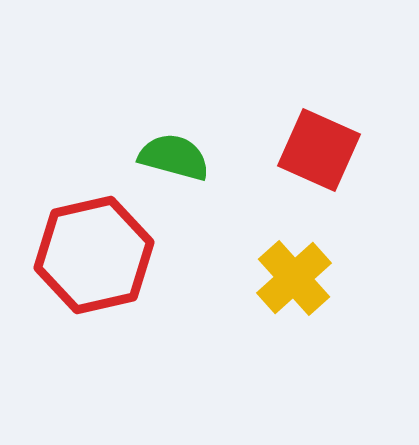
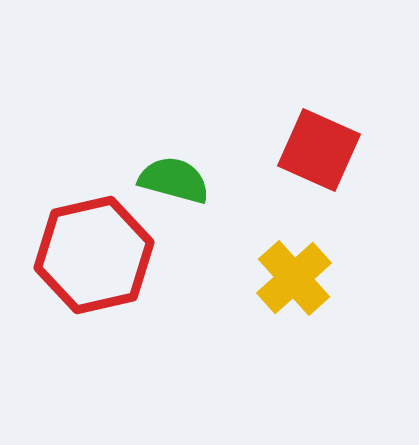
green semicircle: moved 23 px down
